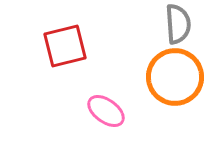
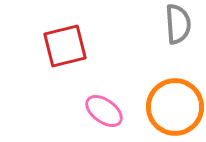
orange circle: moved 30 px down
pink ellipse: moved 2 px left
